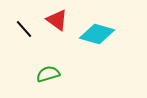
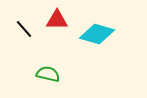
red triangle: rotated 35 degrees counterclockwise
green semicircle: rotated 30 degrees clockwise
